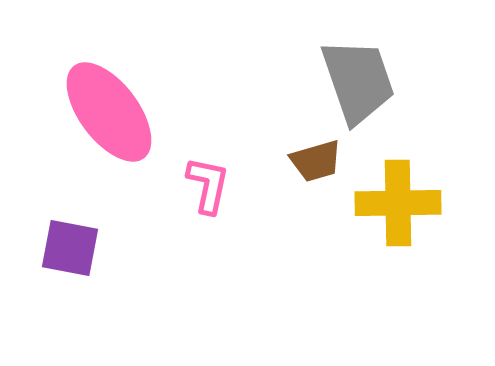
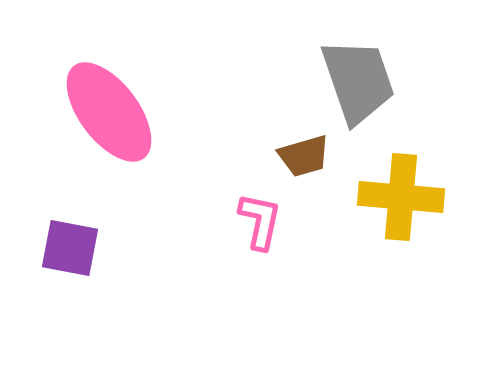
brown trapezoid: moved 12 px left, 5 px up
pink L-shape: moved 52 px right, 36 px down
yellow cross: moved 3 px right, 6 px up; rotated 6 degrees clockwise
